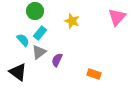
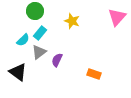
cyan semicircle: rotated 88 degrees clockwise
